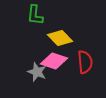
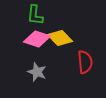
pink diamond: moved 17 px left, 22 px up
